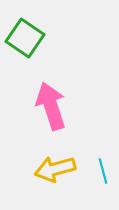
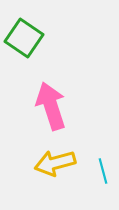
green square: moved 1 px left
yellow arrow: moved 6 px up
